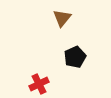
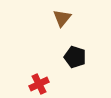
black pentagon: rotated 30 degrees counterclockwise
